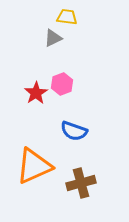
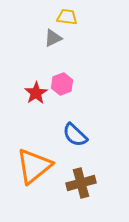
blue semicircle: moved 1 px right, 4 px down; rotated 24 degrees clockwise
orange triangle: rotated 15 degrees counterclockwise
